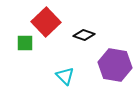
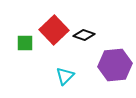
red square: moved 8 px right, 8 px down
purple hexagon: rotated 16 degrees counterclockwise
cyan triangle: rotated 30 degrees clockwise
